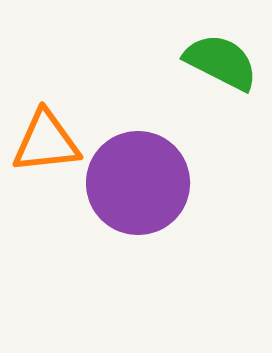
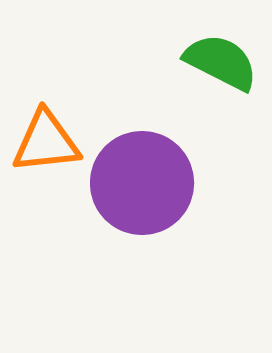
purple circle: moved 4 px right
